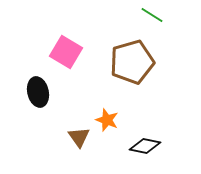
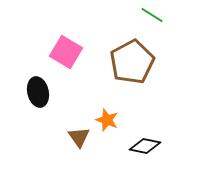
brown pentagon: rotated 12 degrees counterclockwise
